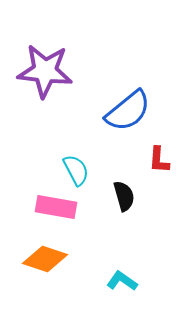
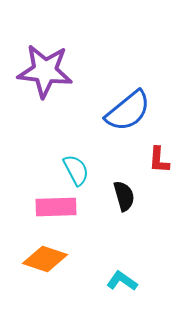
pink rectangle: rotated 12 degrees counterclockwise
